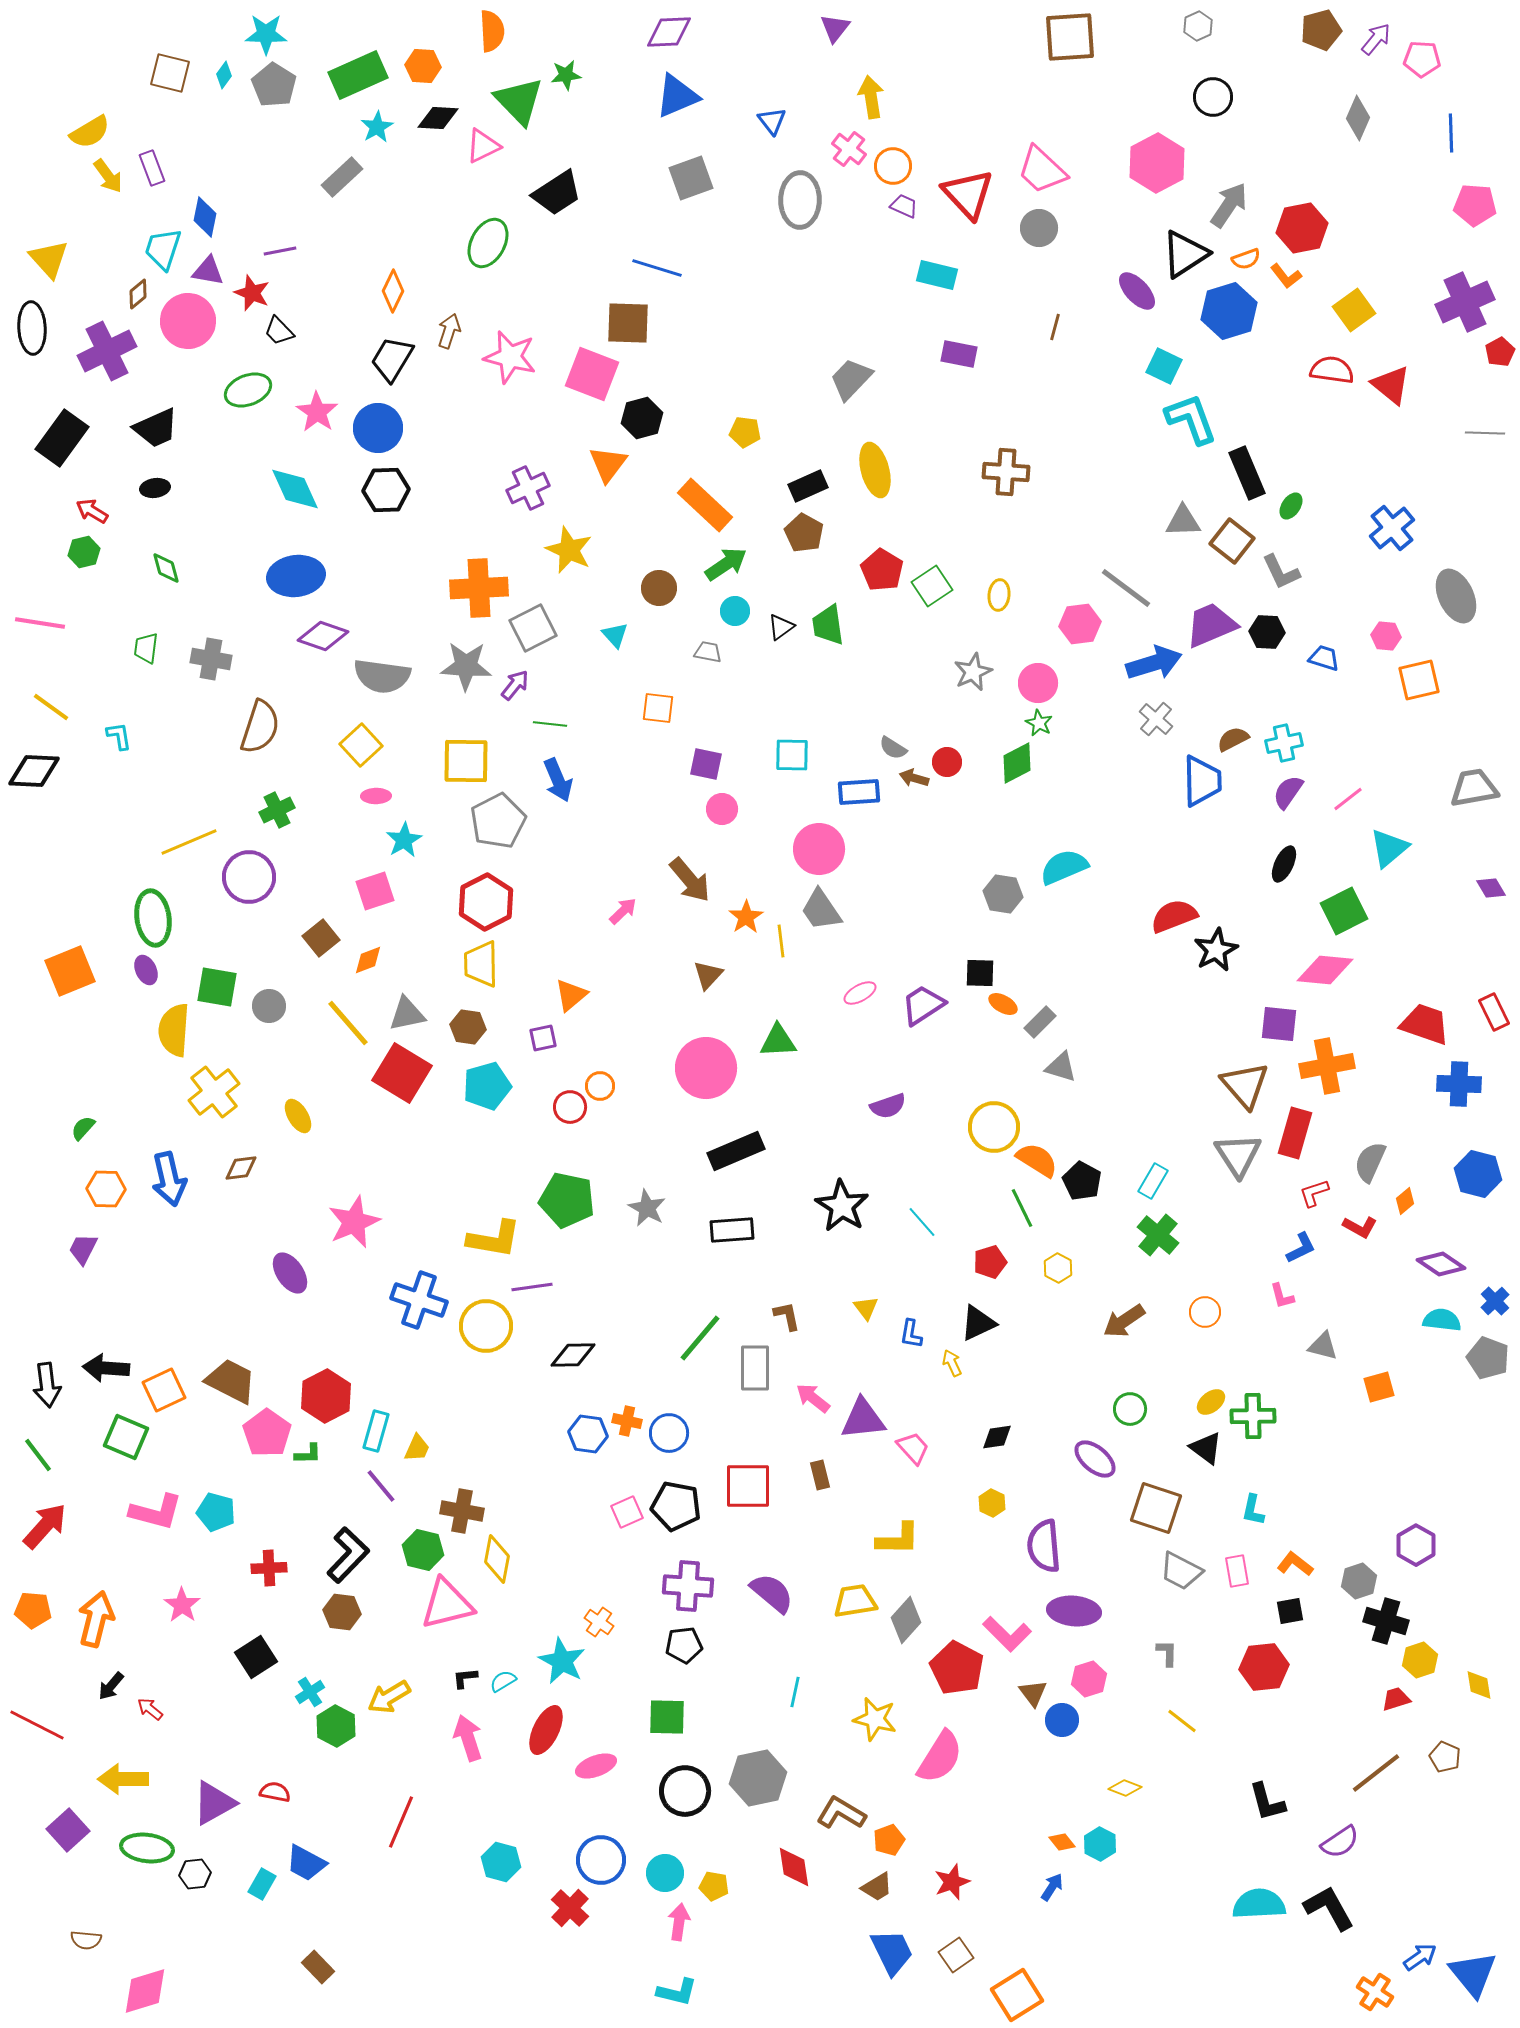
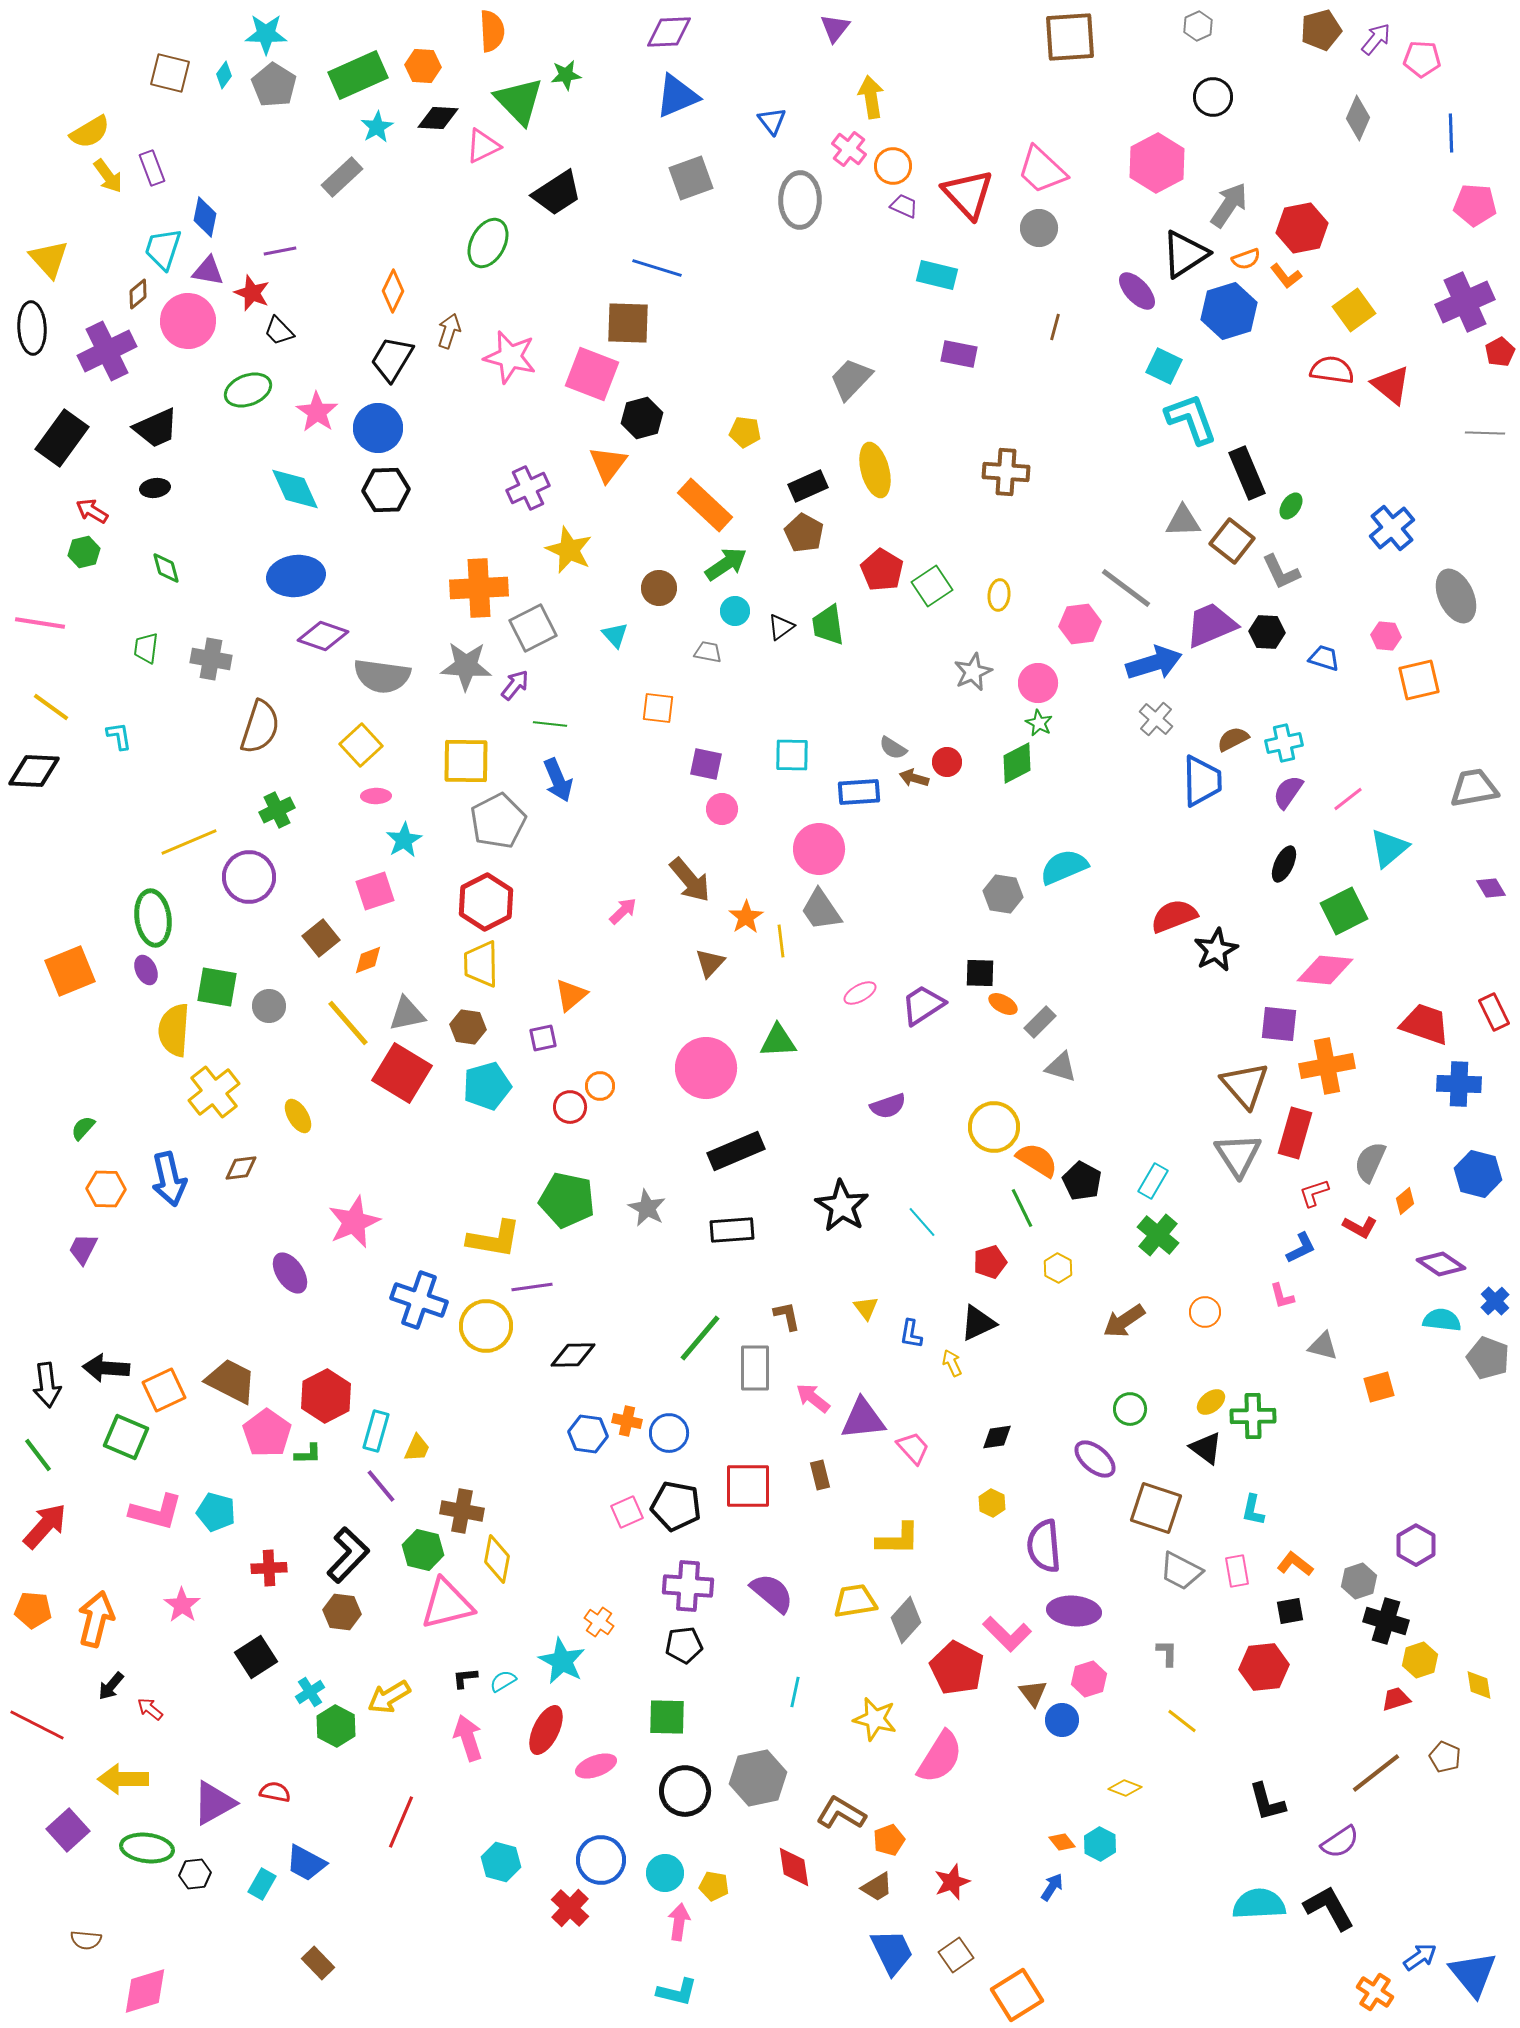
brown triangle at (708, 975): moved 2 px right, 12 px up
brown rectangle at (318, 1967): moved 4 px up
